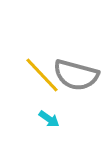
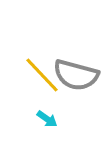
cyan arrow: moved 2 px left
